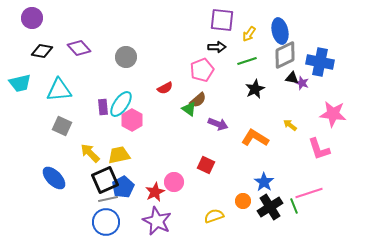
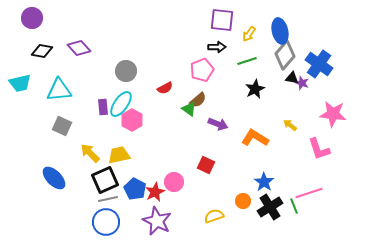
gray diamond at (285, 55): rotated 24 degrees counterclockwise
gray circle at (126, 57): moved 14 px down
blue cross at (320, 62): moved 1 px left, 2 px down; rotated 24 degrees clockwise
blue pentagon at (123, 187): moved 12 px right, 2 px down; rotated 15 degrees counterclockwise
